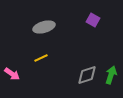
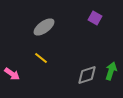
purple square: moved 2 px right, 2 px up
gray ellipse: rotated 20 degrees counterclockwise
yellow line: rotated 64 degrees clockwise
green arrow: moved 4 px up
